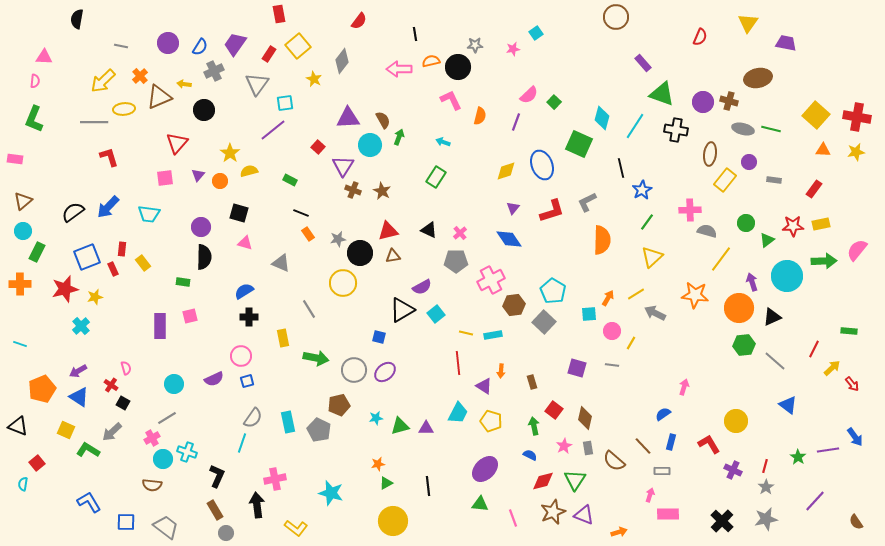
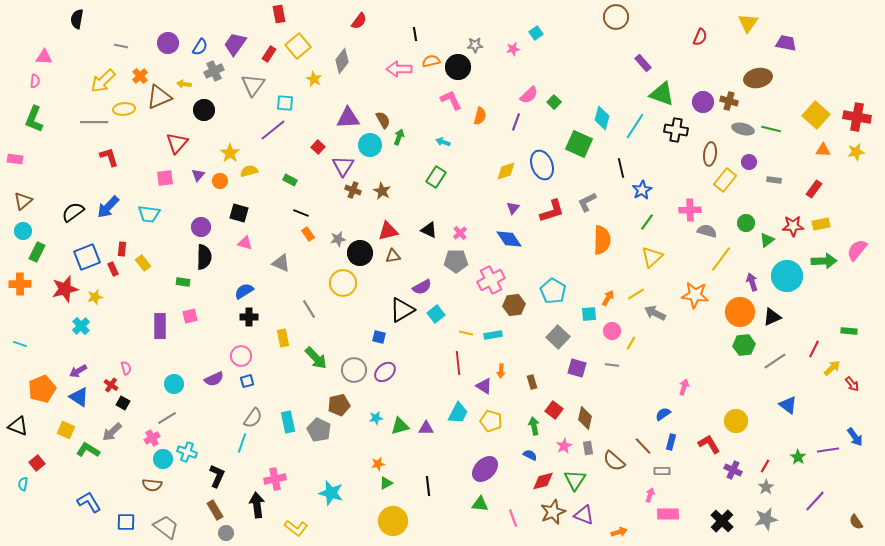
gray triangle at (257, 84): moved 4 px left, 1 px down
cyan square at (285, 103): rotated 12 degrees clockwise
orange circle at (739, 308): moved 1 px right, 4 px down
gray square at (544, 322): moved 14 px right, 15 px down
green arrow at (316, 358): rotated 35 degrees clockwise
gray line at (775, 361): rotated 75 degrees counterclockwise
red line at (765, 466): rotated 16 degrees clockwise
